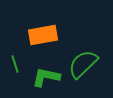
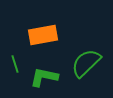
green semicircle: moved 3 px right, 1 px up
green L-shape: moved 2 px left
